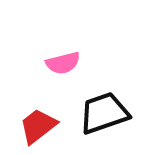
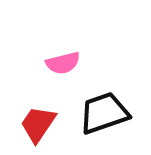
red trapezoid: moved 2 px up; rotated 18 degrees counterclockwise
